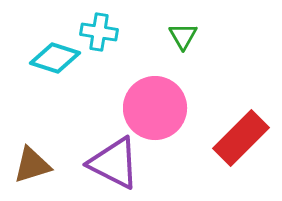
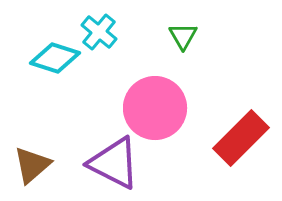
cyan cross: rotated 30 degrees clockwise
brown triangle: rotated 24 degrees counterclockwise
